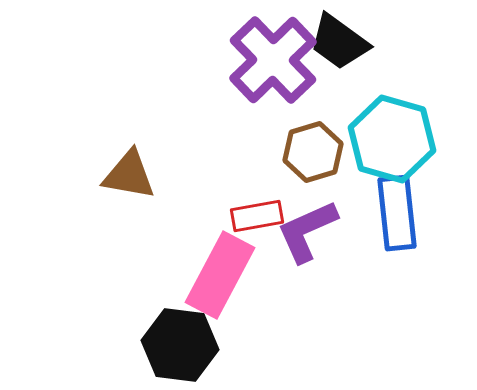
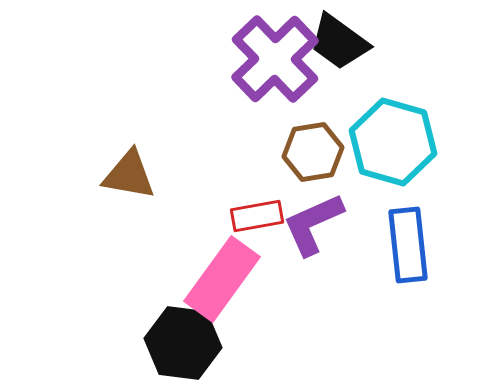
purple cross: moved 2 px right, 1 px up
cyan hexagon: moved 1 px right, 3 px down
brown hexagon: rotated 8 degrees clockwise
blue rectangle: moved 11 px right, 32 px down
purple L-shape: moved 6 px right, 7 px up
pink rectangle: moved 2 px right, 4 px down; rotated 8 degrees clockwise
black hexagon: moved 3 px right, 2 px up
